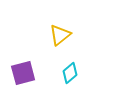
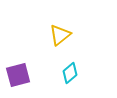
purple square: moved 5 px left, 2 px down
